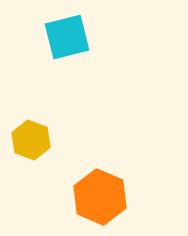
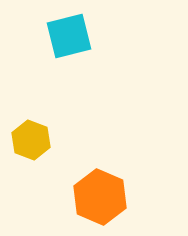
cyan square: moved 2 px right, 1 px up
